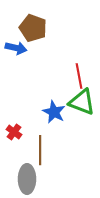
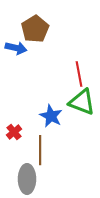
brown pentagon: moved 2 px right, 1 px down; rotated 20 degrees clockwise
red line: moved 2 px up
blue star: moved 3 px left, 4 px down
red cross: rotated 14 degrees clockwise
